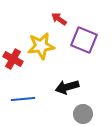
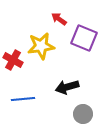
purple square: moved 2 px up
red cross: moved 1 px down
